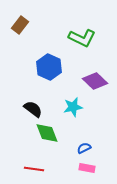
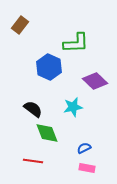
green L-shape: moved 6 px left, 5 px down; rotated 28 degrees counterclockwise
red line: moved 1 px left, 8 px up
